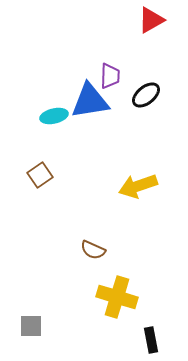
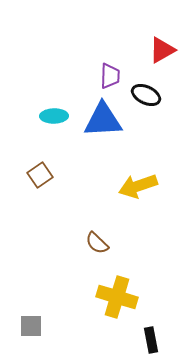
red triangle: moved 11 px right, 30 px down
black ellipse: rotated 64 degrees clockwise
blue triangle: moved 13 px right, 19 px down; rotated 6 degrees clockwise
cyan ellipse: rotated 12 degrees clockwise
brown semicircle: moved 4 px right, 7 px up; rotated 20 degrees clockwise
